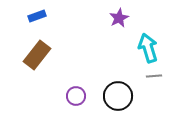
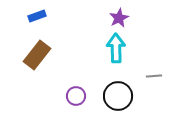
cyan arrow: moved 32 px left; rotated 16 degrees clockwise
